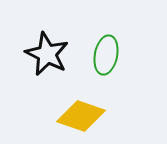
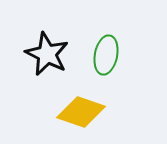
yellow diamond: moved 4 px up
